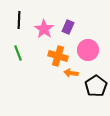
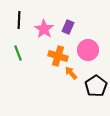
orange arrow: rotated 40 degrees clockwise
